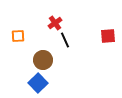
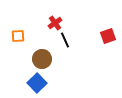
red square: rotated 14 degrees counterclockwise
brown circle: moved 1 px left, 1 px up
blue square: moved 1 px left
